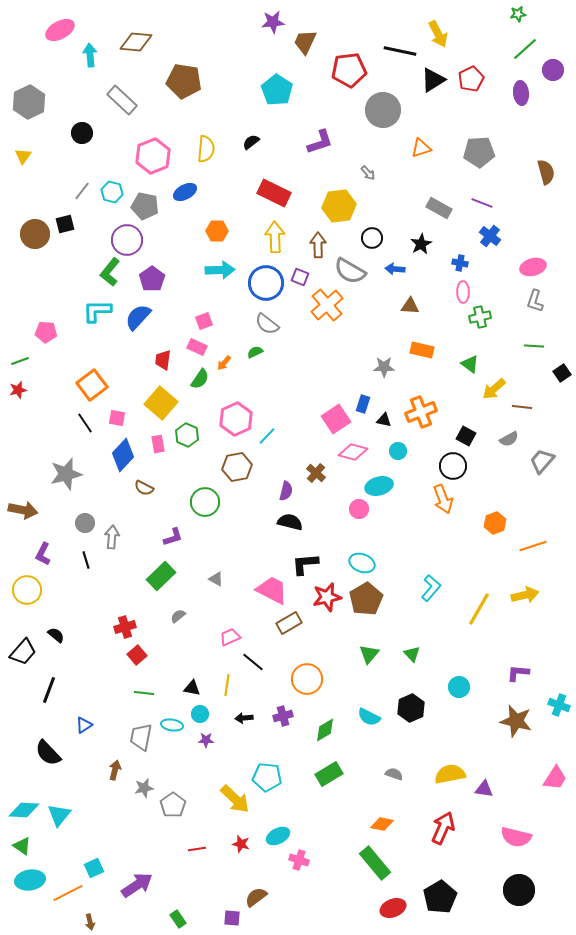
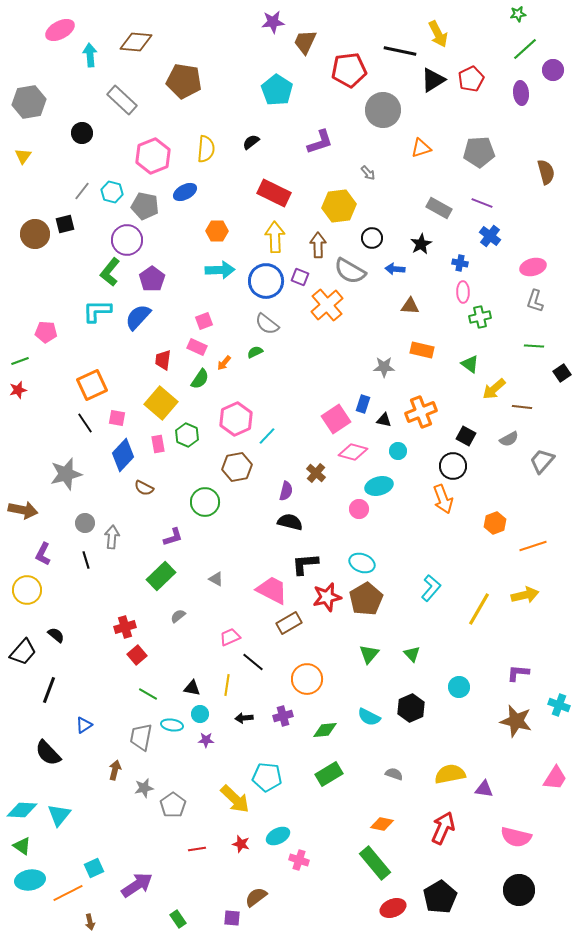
gray hexagon at (29, 102): rotated 16 degrees clockwise
blue circle at (266, 283): moved 2 px up
orange square at (92, 385): rotated 12 degrees clockwise
green line at (144, 693): moved 4 px right, 1 px down; rotated 24 degrees clockwise
green diamond at (325, 730): rotated 25 degrees clockwise
cyan diamond at (24, 810): moved 2 px left
